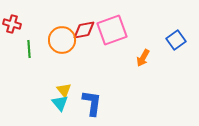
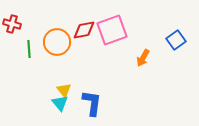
orange circle: moved 5 px left, 2 px down
